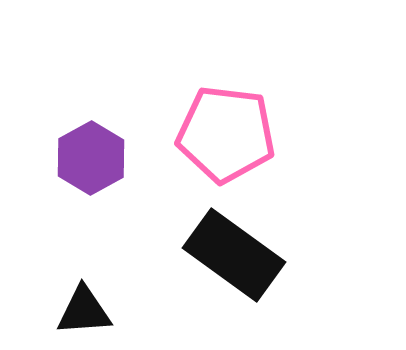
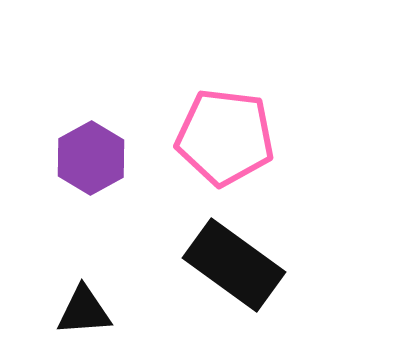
pink pentagon: moved 1 px left, 3 px down
black rectangle: moved 10 px down
